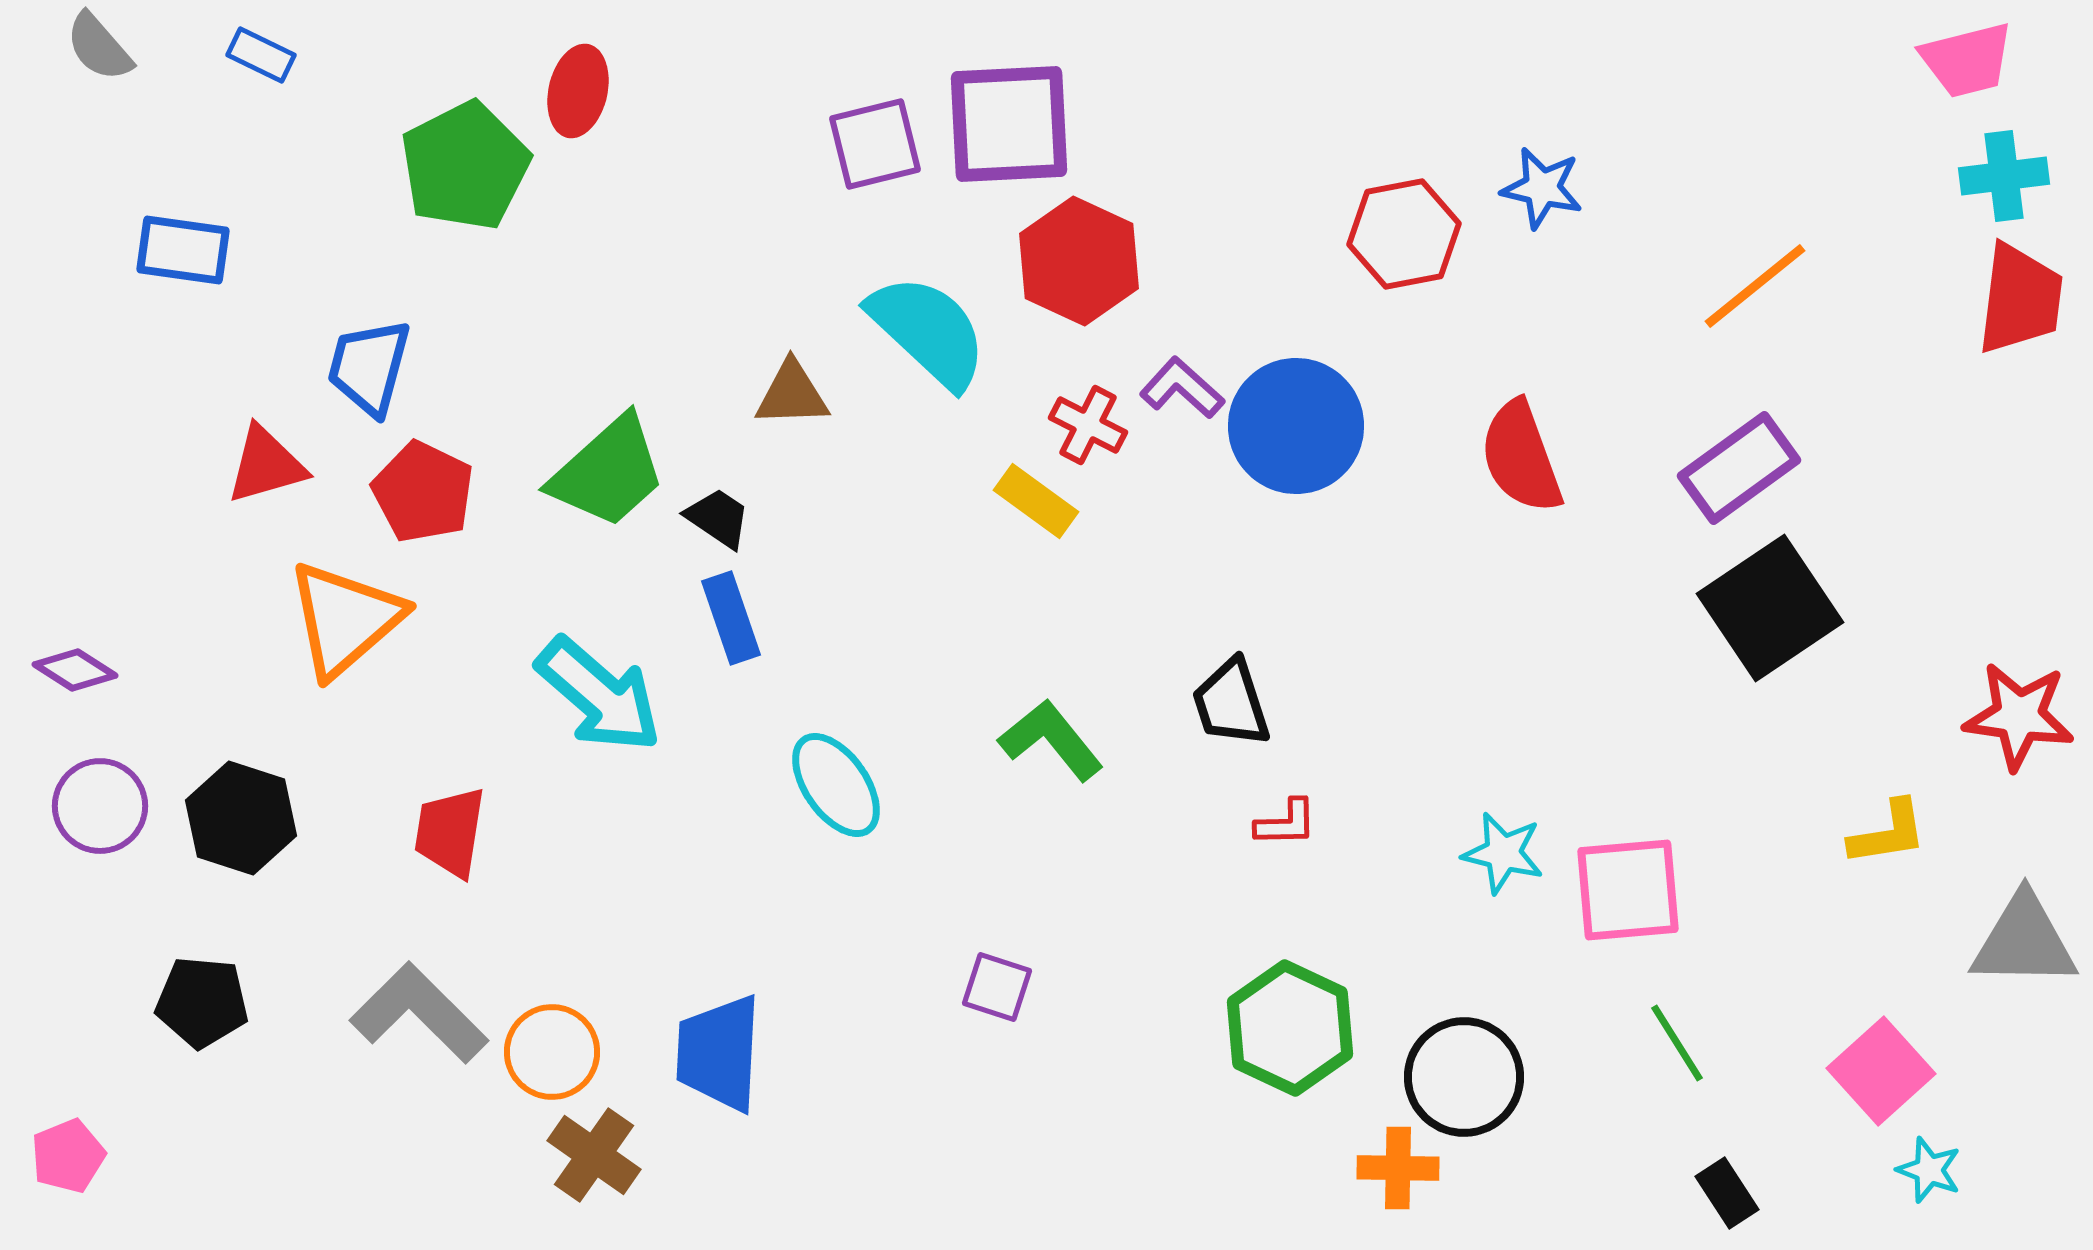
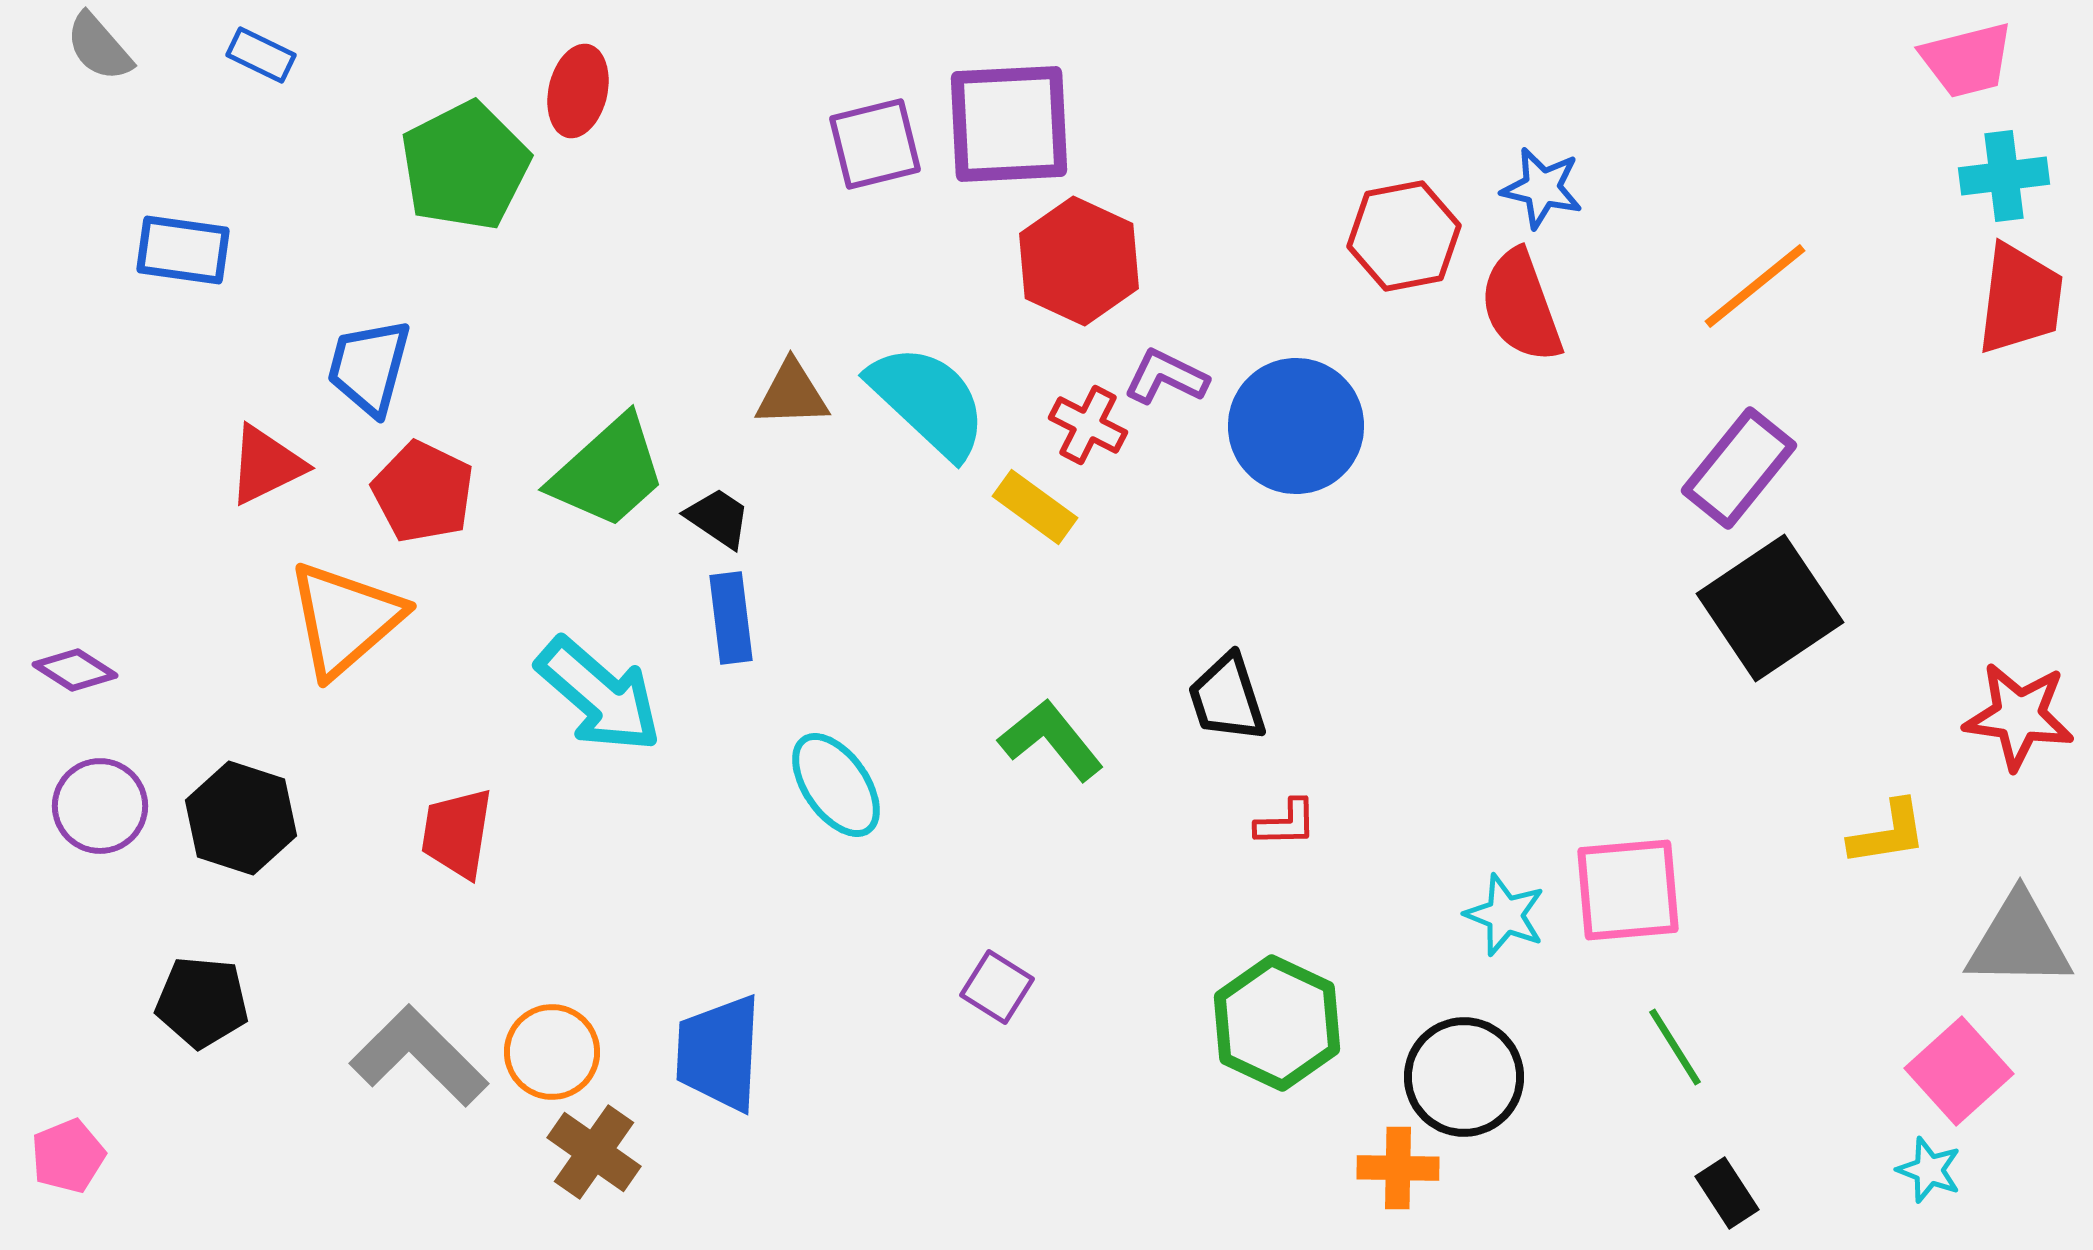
red hexagon at (1404, 234): moved 2 px down
cyan semicircle at (928, 331): moved 70 px down
purple L-shape at (1182, 388): moved 16 px left, 11 px up; rotated 16 degrees counterclockwise
red semicircle at (1521, 457): moved 151 px up
red triangle at (266, 465): rotated 10 degrees counterclockwise
purple rectangle at (1739, 468): rotated 15 degrees counterclockwise
yellow rectangle at (1036, 501): moved 1 px left, 6 px down
blue rectangle at (731, 618): rotated 12 degrees clockwise
black trapezoid at (1231, 703): moved 4 px left, 5 px up
red trapezoid at (450, 832): moved 7 px right, 1 px down
cyan star at (1503, 853): moved 2 px right, 62 px down; rotated 8 degrees clockwise
gray triangle at (2024, 941): moved 5 px left
purple square at (997, 987): rotated 14 degrees clockwise
gray L-shape at (419, 1013): moved 43 px down
green hexagon at (1290, 1028): moved 13 px left, 5 px up
green line at (1677, 1043): moved 2 px left, 4 px down
pink square at (1881, 1071): moved 78 px right
brown cross at (594, 1155): moved 3 px up
